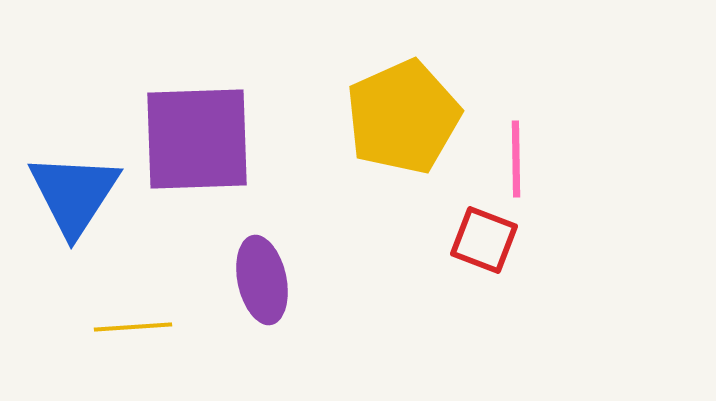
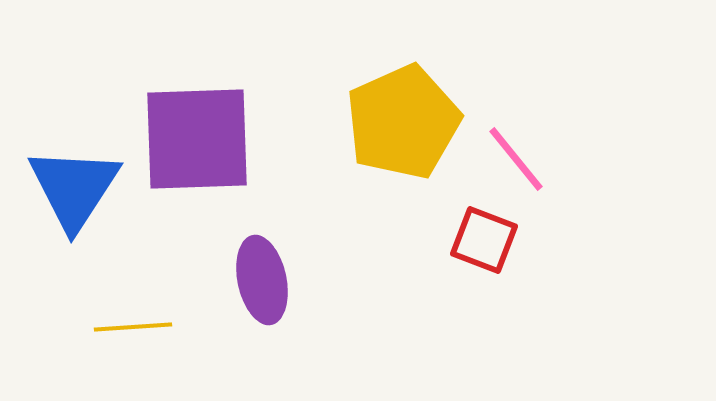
yellow pentagon: moved 5 px down
pink line: rotated 38 degrees counterclockwise
blue triangle: moved 6 px up
